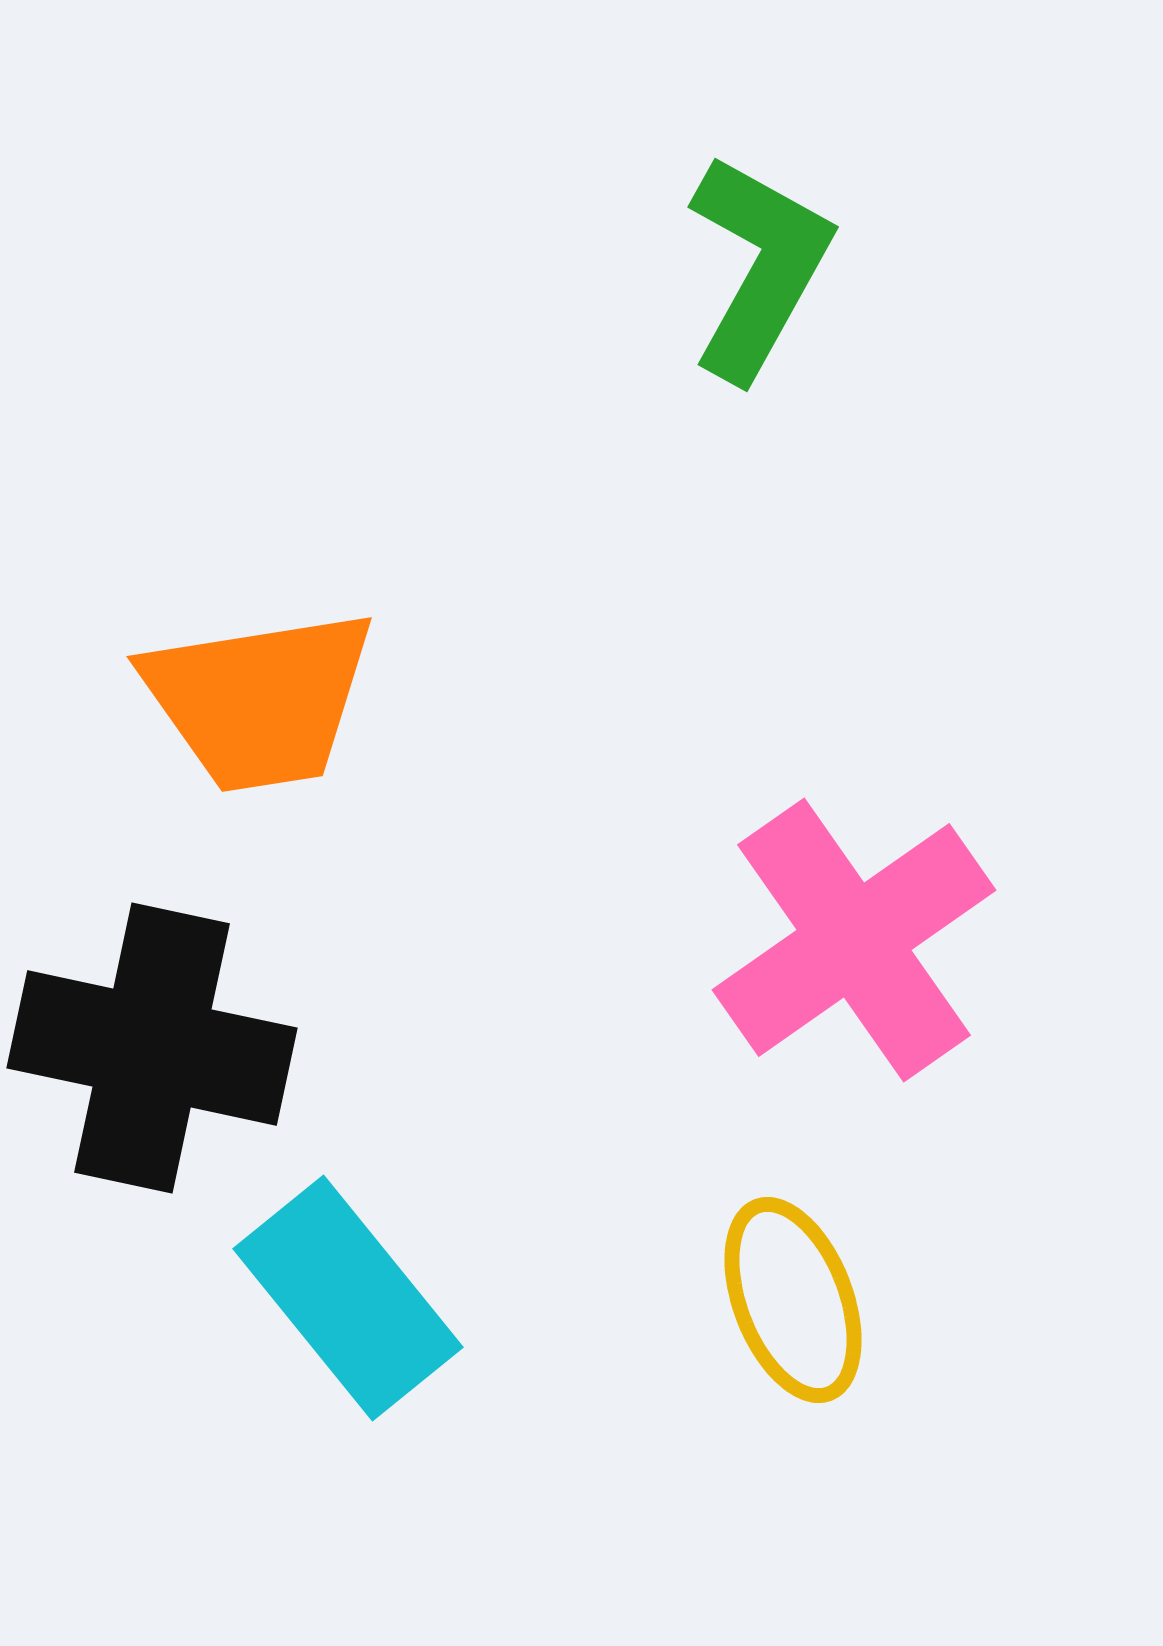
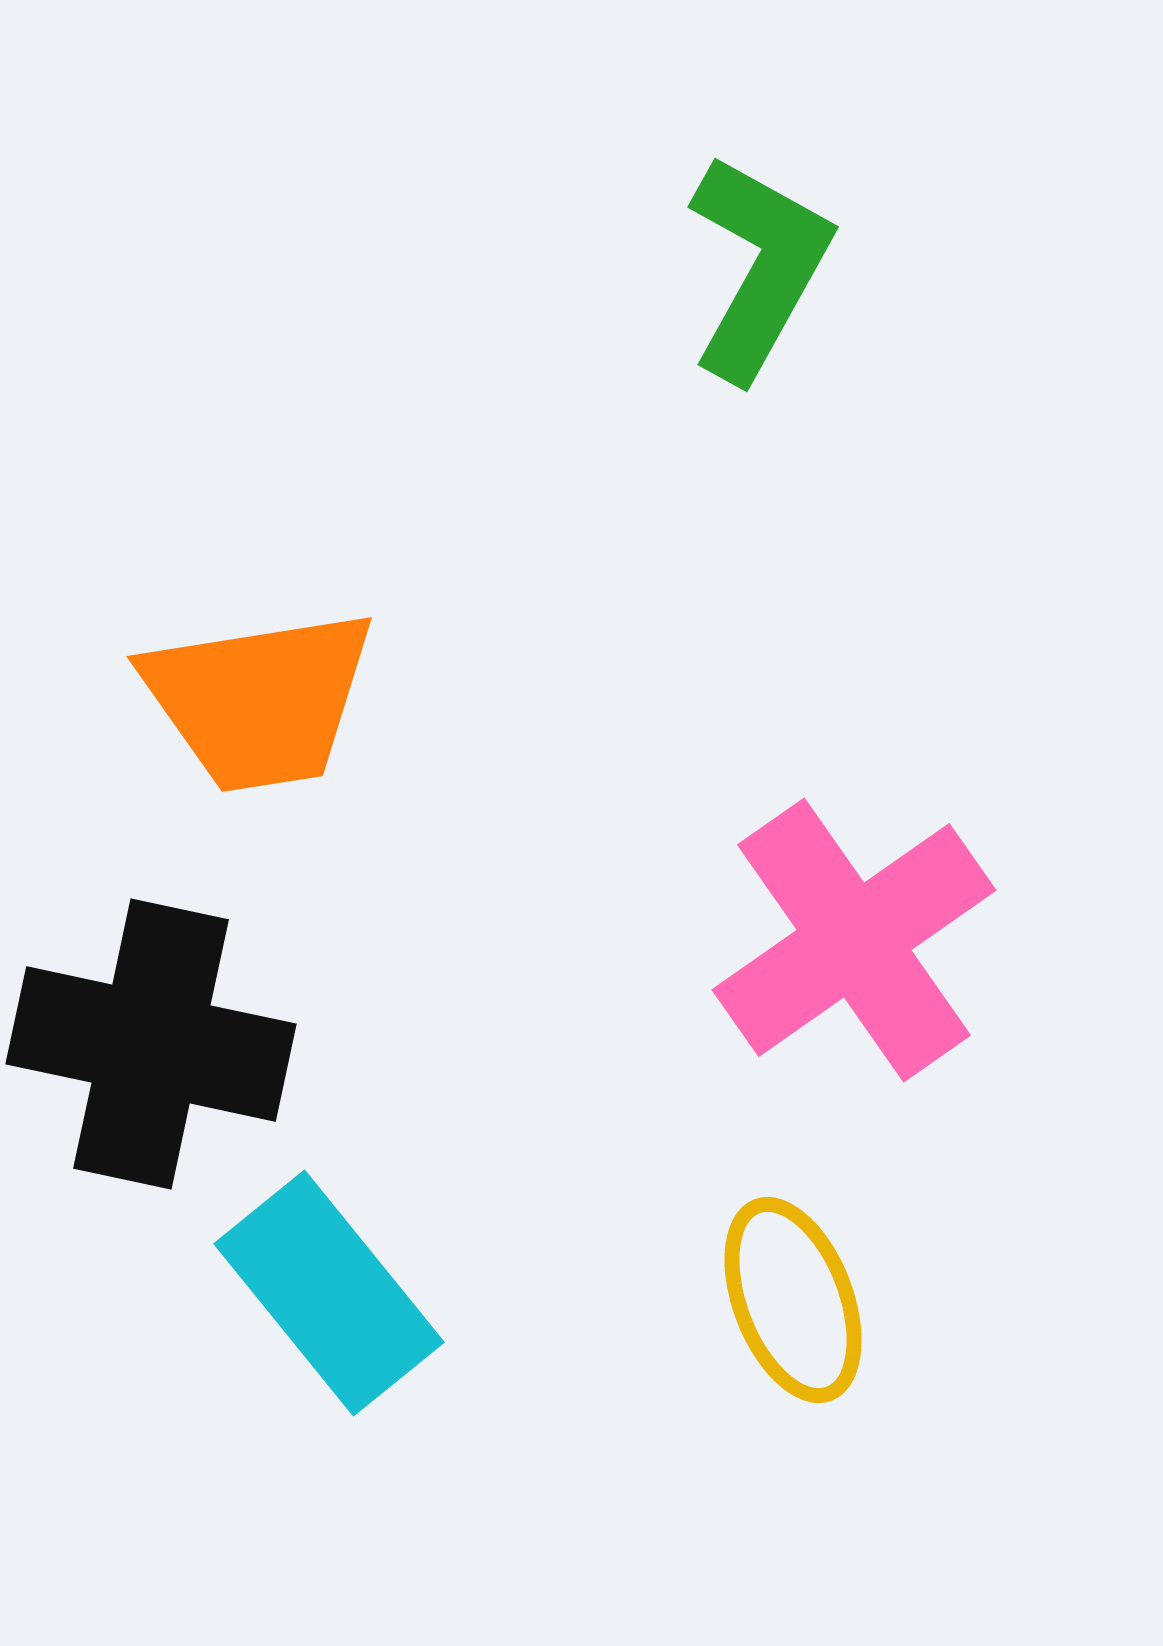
black cross: moved 1 px left, 4 px up
cyan rectangle: moved 19 px left, 5 px up
